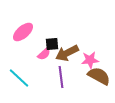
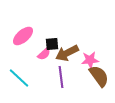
pink ellipse: moved 4 px down
brown semicircle: rotated 25 degrees clockwise
